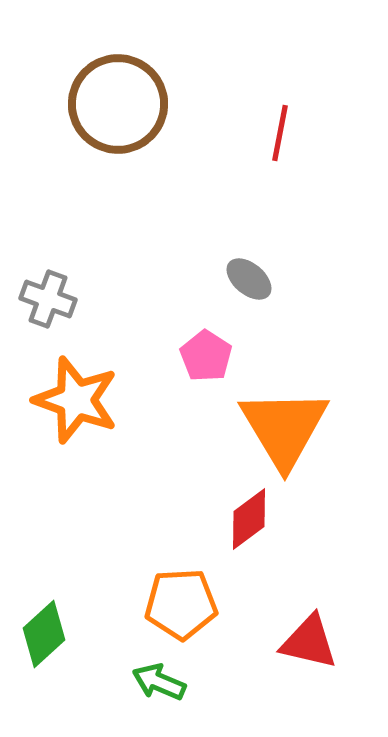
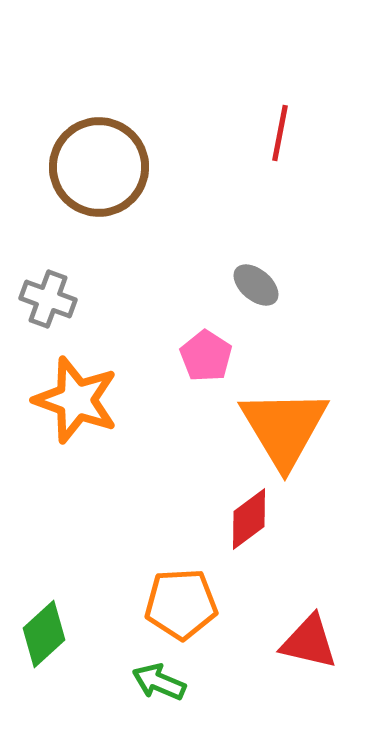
brown circle: moved 19 px left, 63 px down
gray ellipse: moved 7 px right, 6 px down
